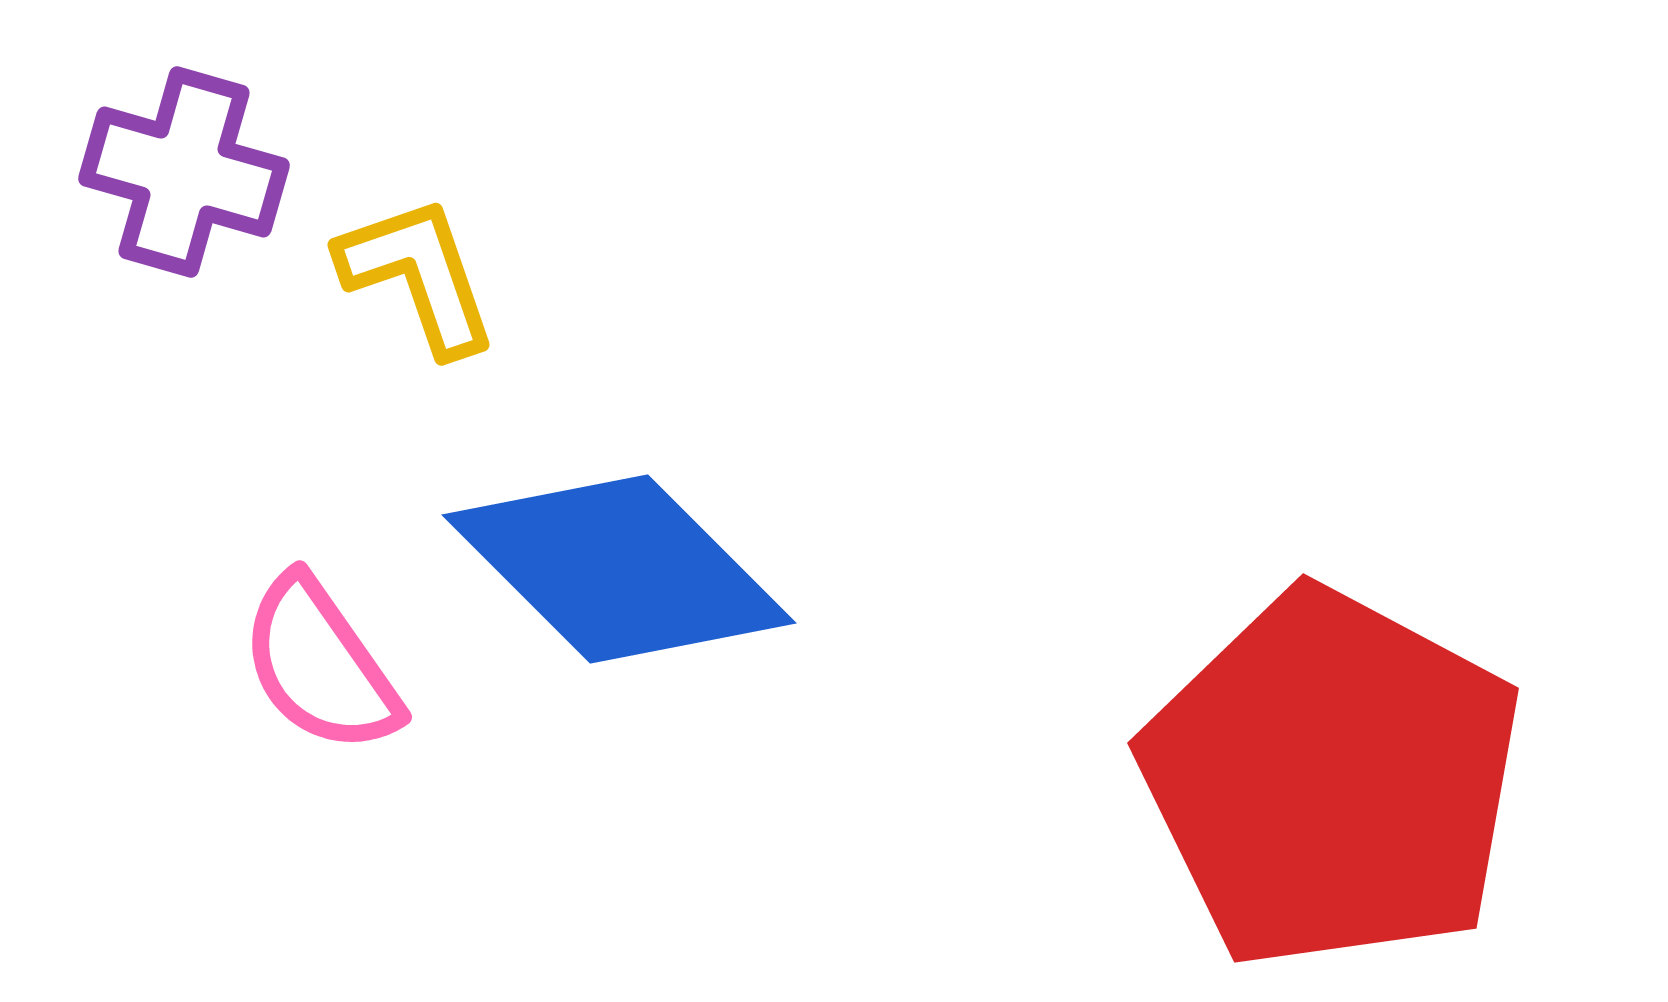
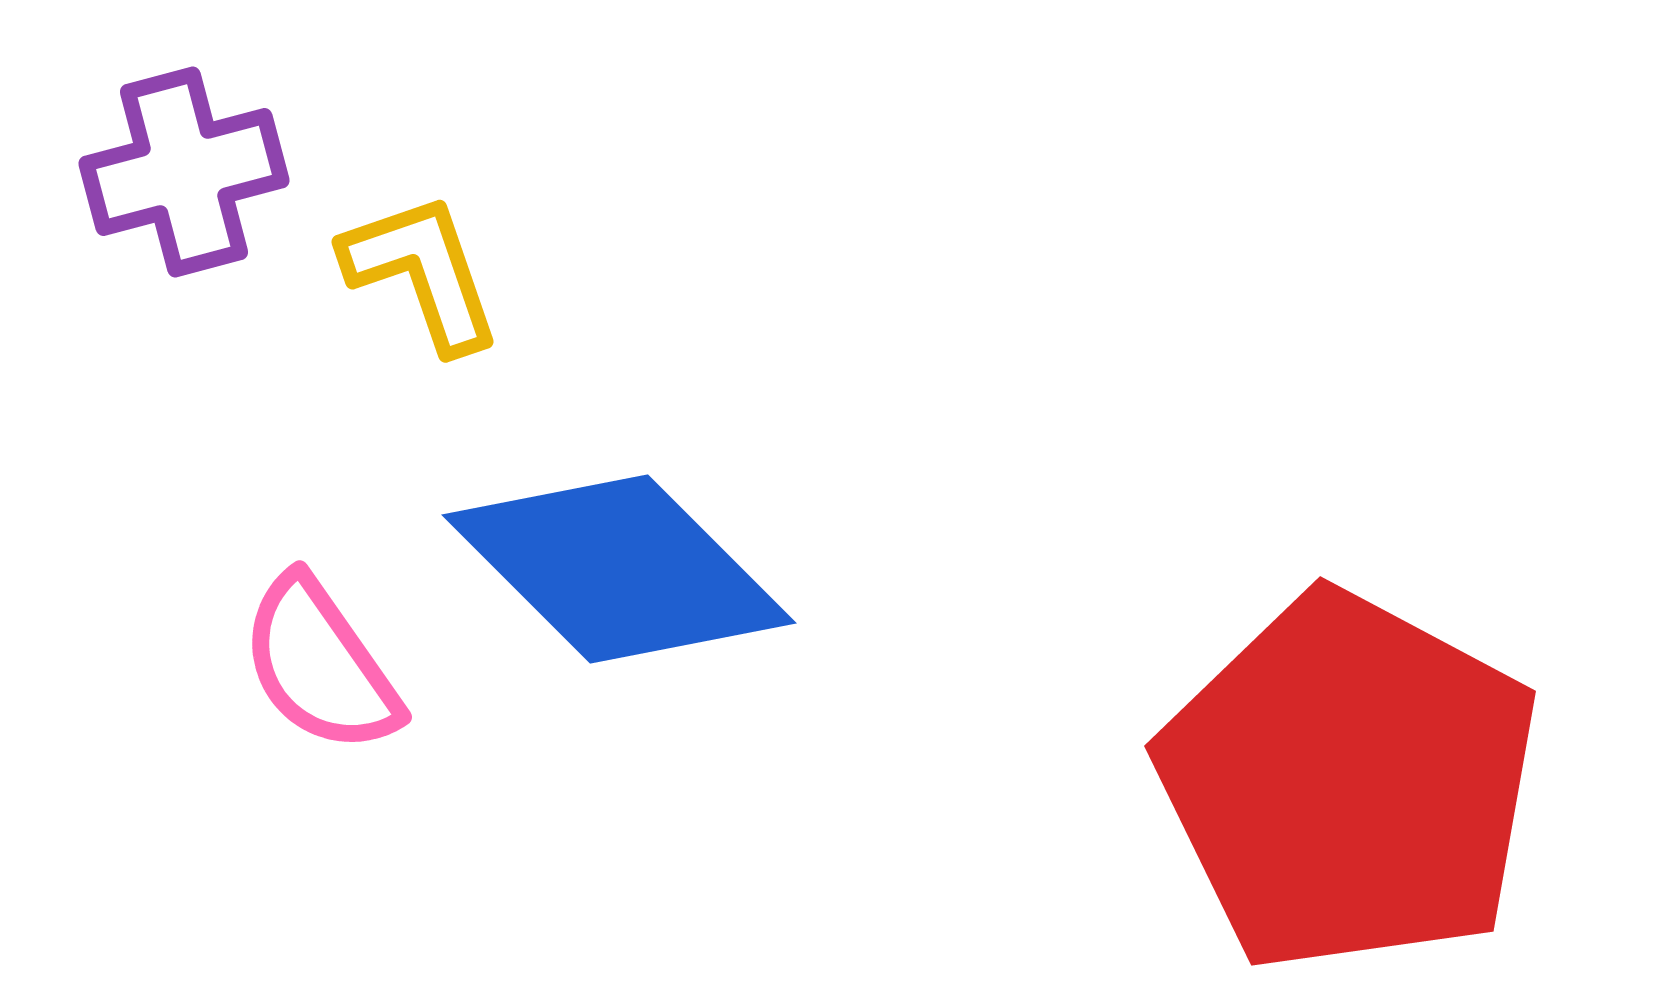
purple cross: rotated 31 degrees counterclockwise
yellow L-shape: moved 4 px right, 3 px up
red pentagon: moved 17 px right, 3 px down
